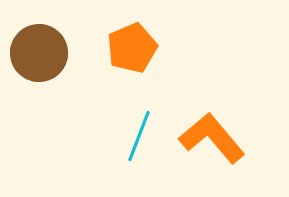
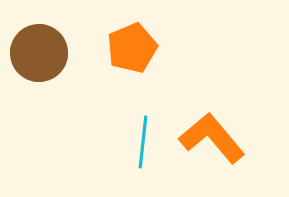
cyan line: moved 4 px right, 6 px down; rotated 15 degrees counterclockwise
